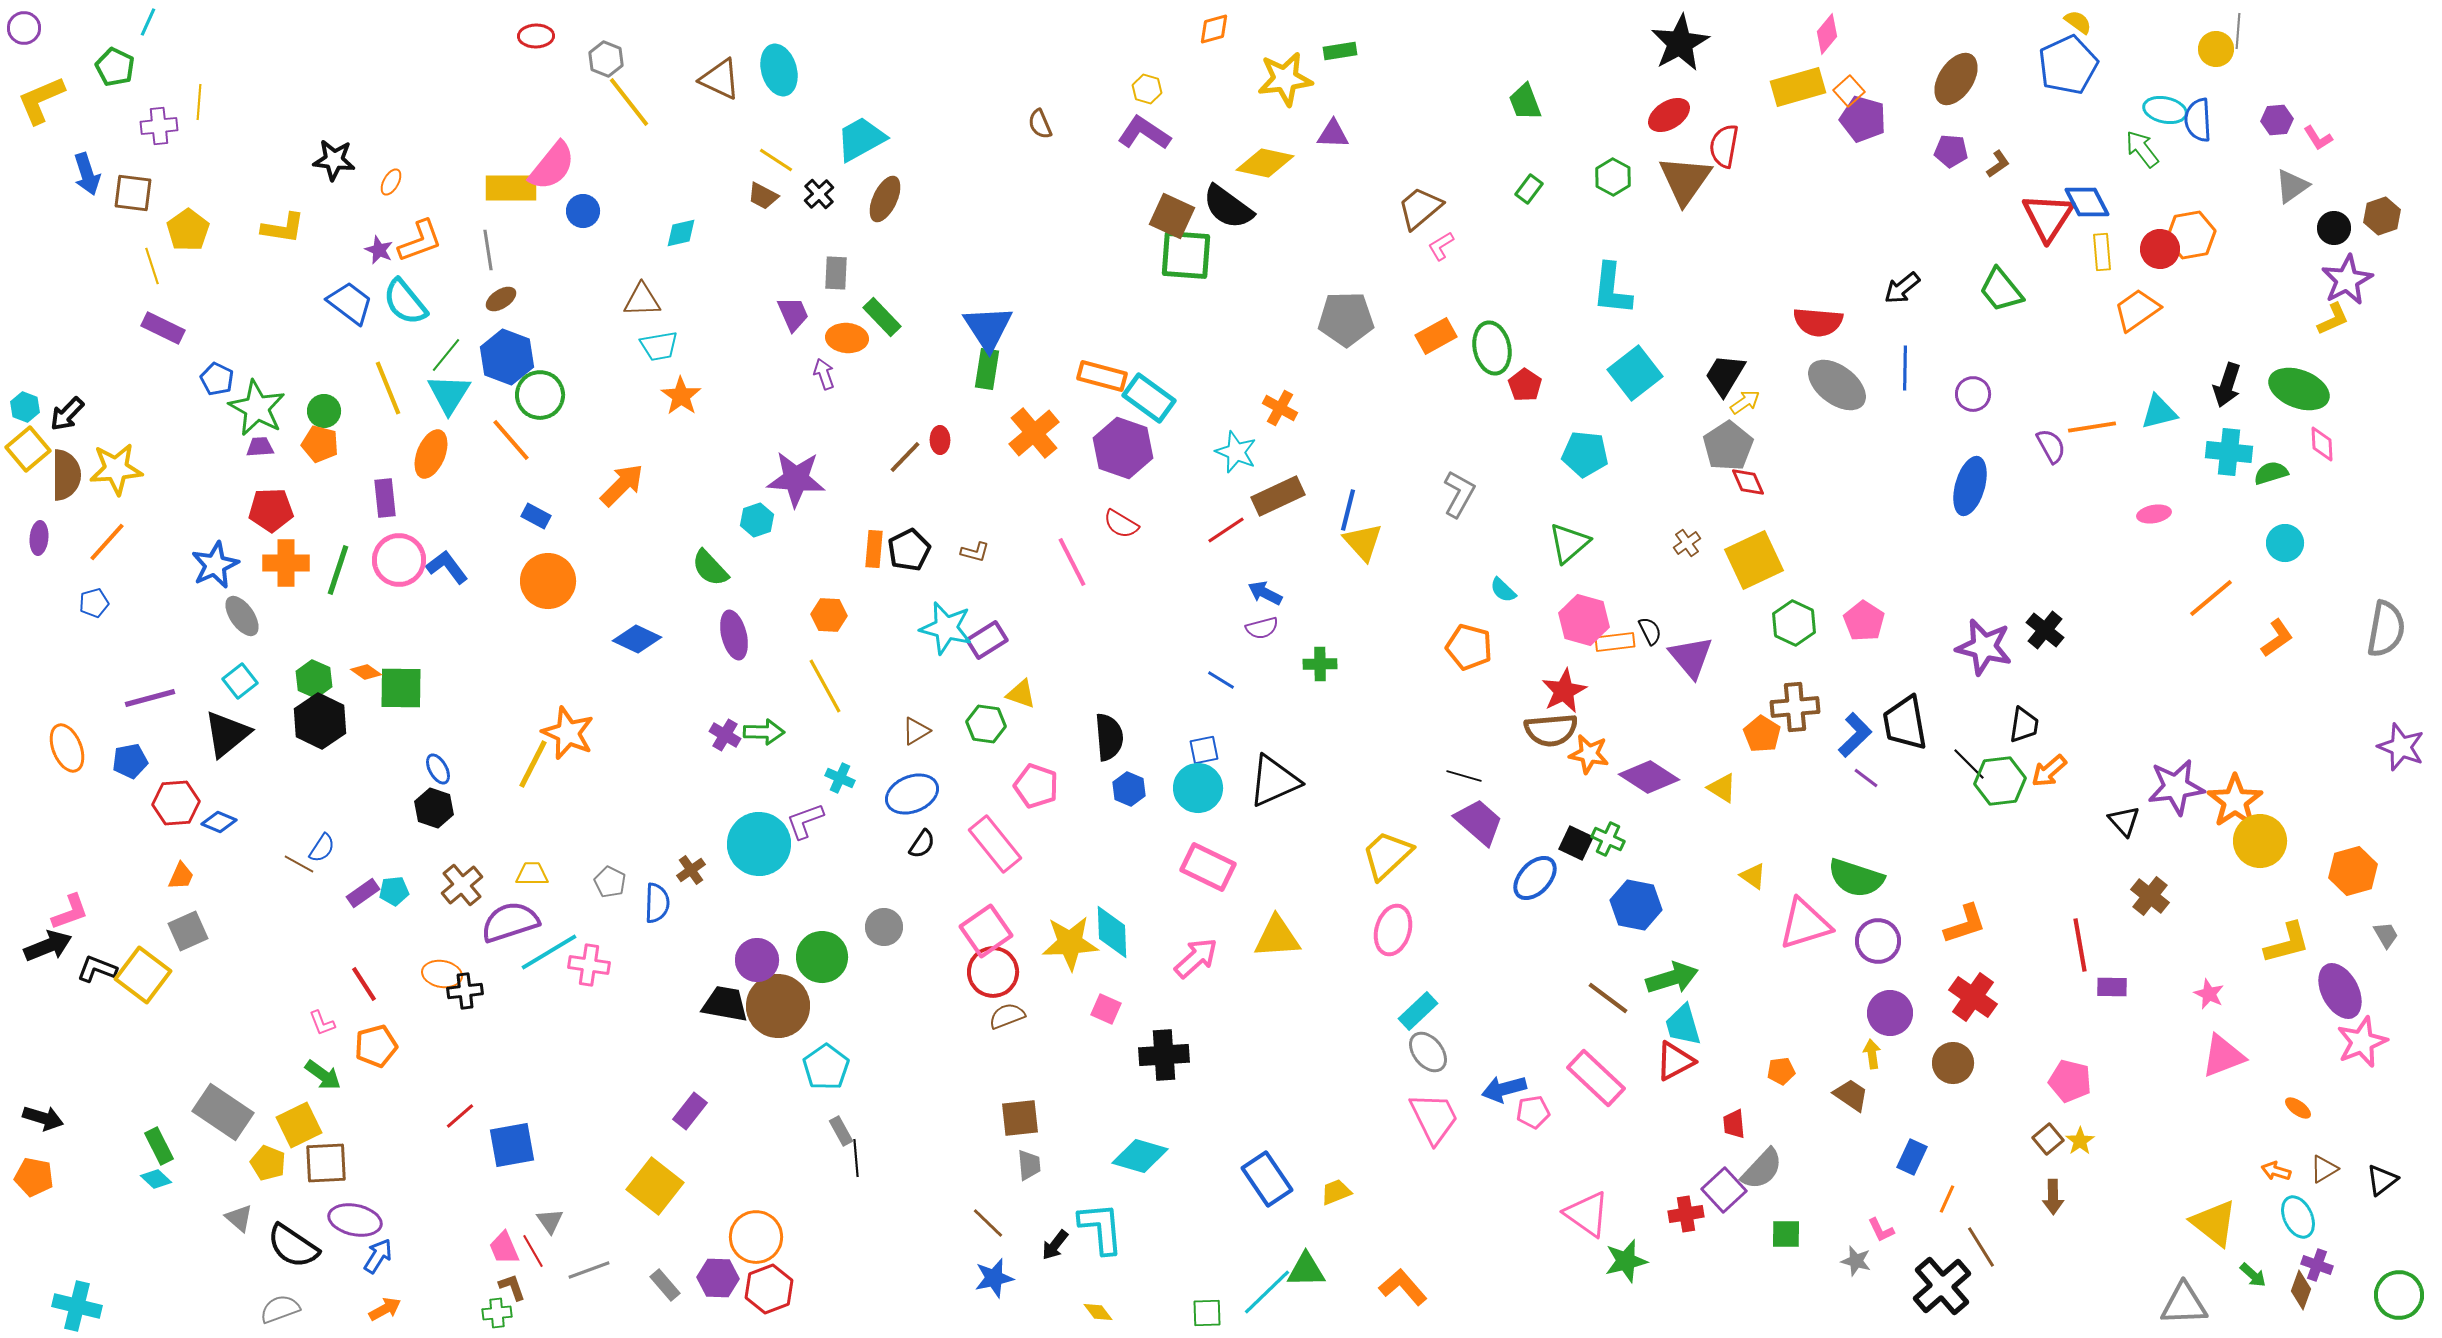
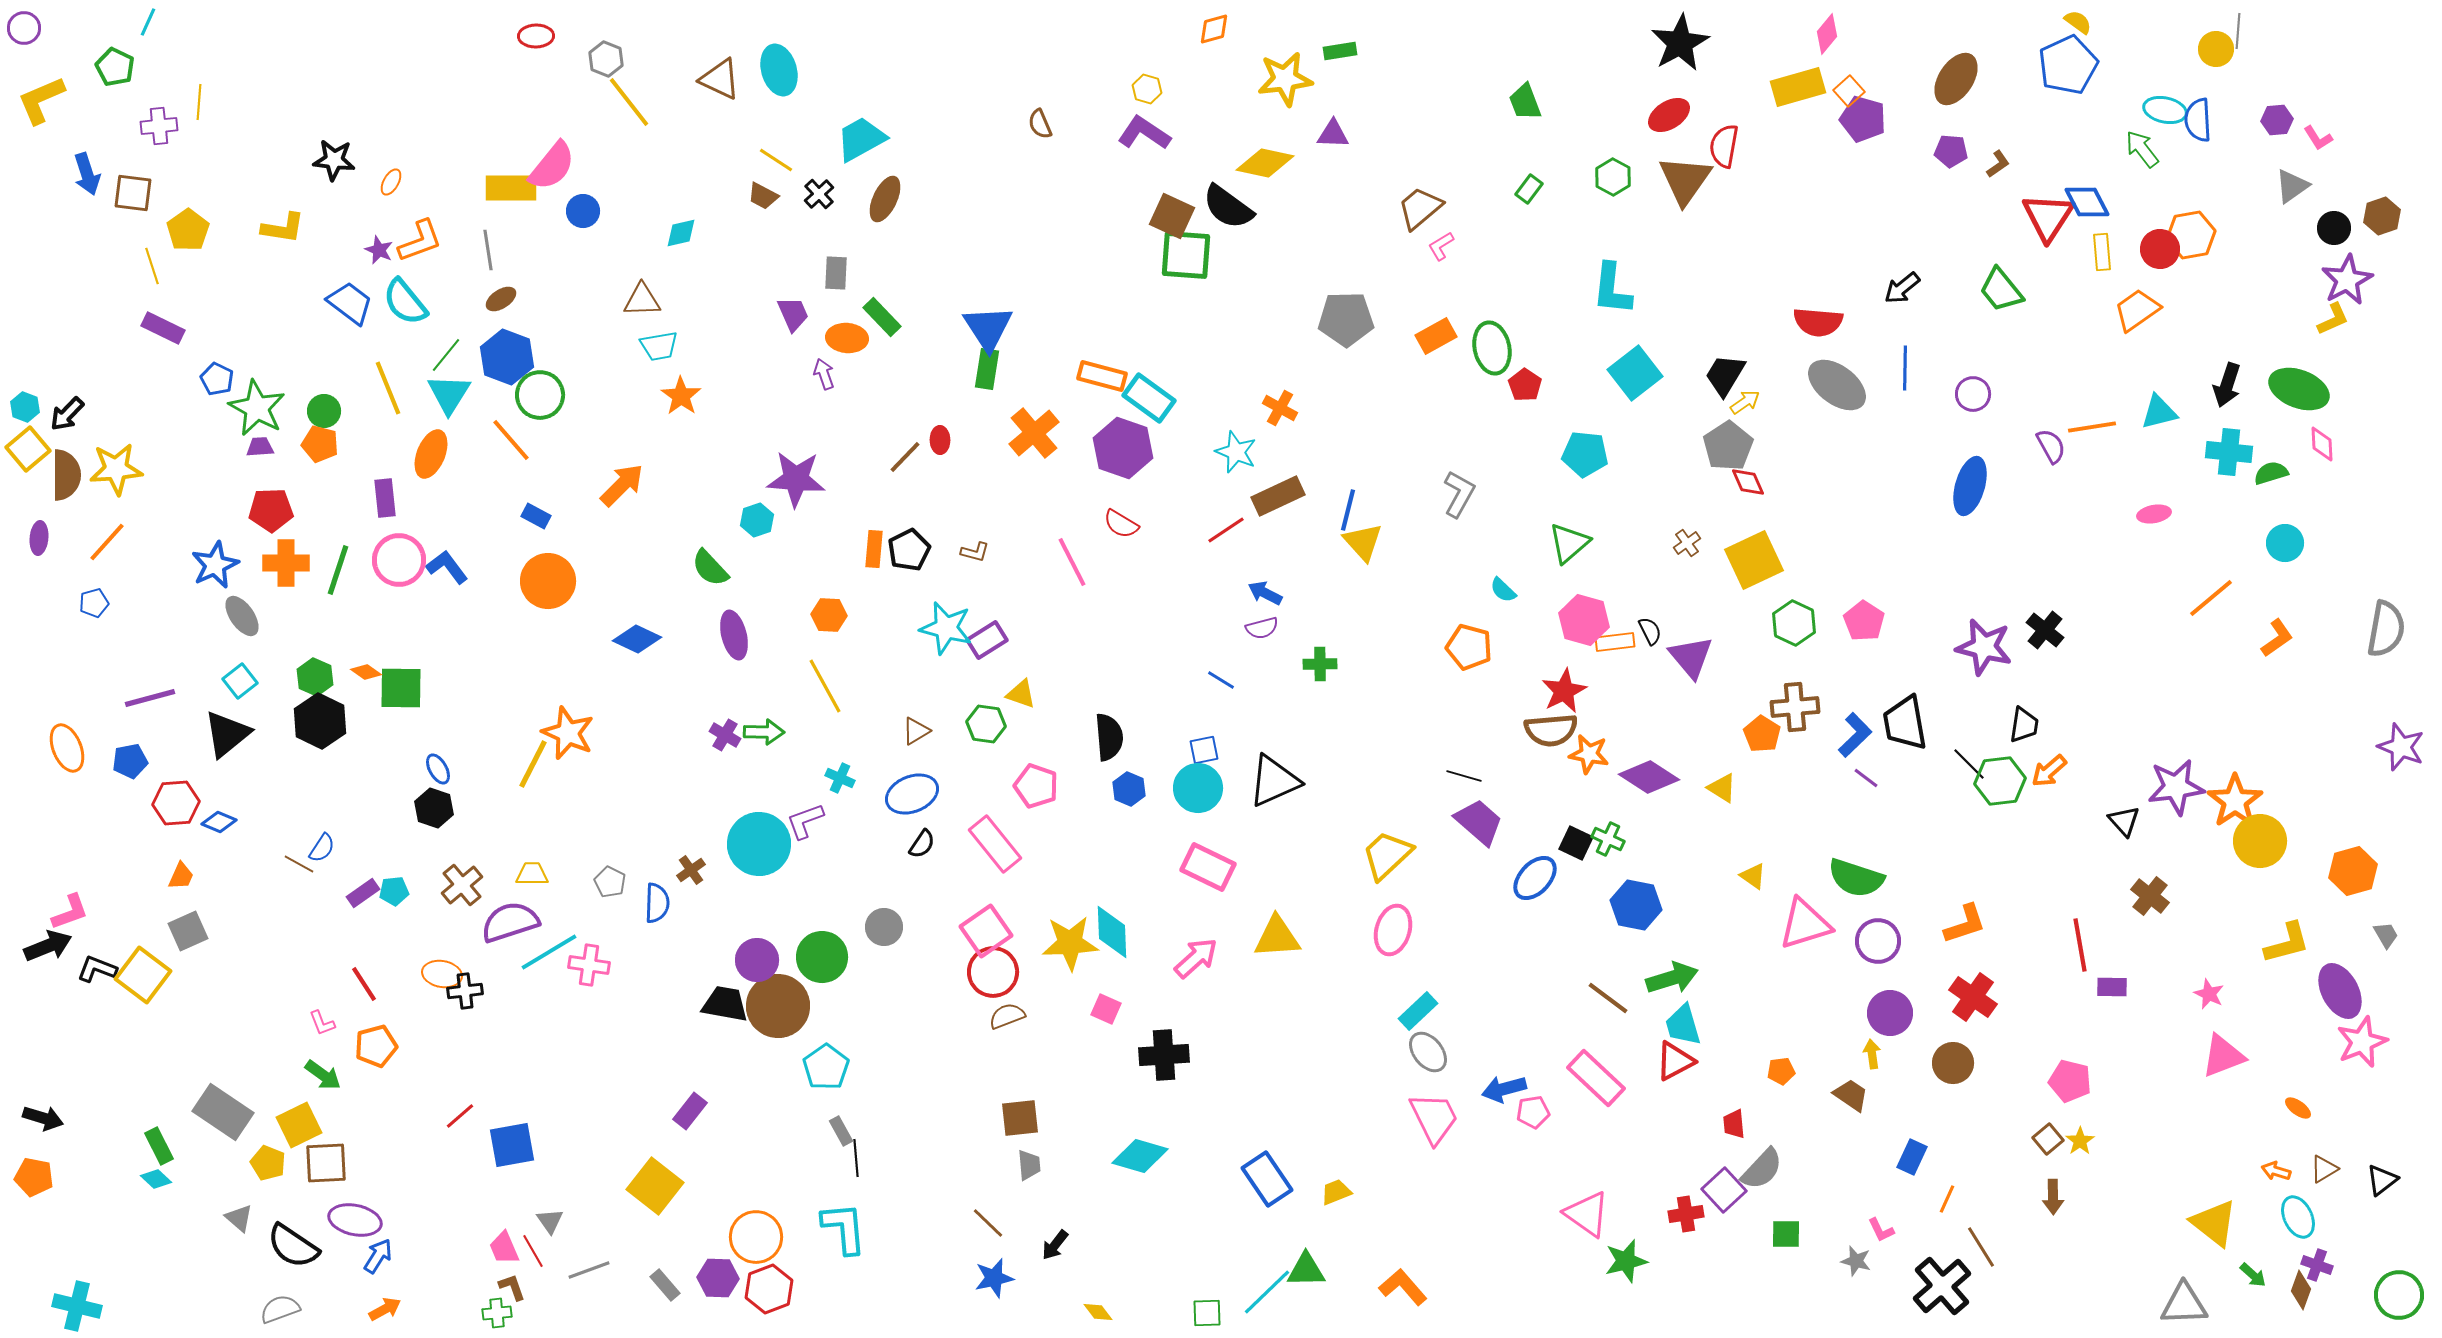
green hexagon at (314, 679): moved 1 px right, 2 px up
cyan L-shape at (1101, 1228): moved 257 px left
